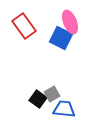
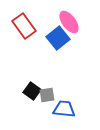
pink ellipse: moved 1 px left; rotated 15 degrees counterclockwise
blue square: moved 3 px left; rotated 25 degrees clockwise
gray square: moved 5 px left, 1 px down; rotated 21 degrees clockwise
black square: moved 6 px left, 8 px up
